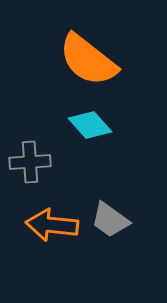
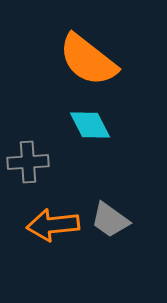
cyan diamond: rotated 15 degrees clockwise
gray cross: moved 2 px left
orange arrow: moved 1 px right; rotated 12 degrees counterclockwise
